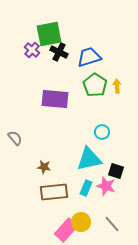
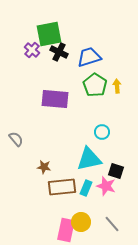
gray semicircle: moved 1 px right, 1 px down
brown rectangle: moved 8 px right, 5 px up
pink rectangle: rotated 30 degrees counterclockwise
